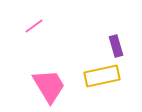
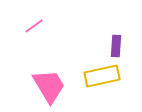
purple rectangle: rotated 20 degrees clockwise
